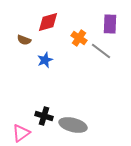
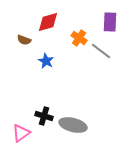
purple rectangle: moved 2 px up
blue star: moved 1 px right, 1 px down; rotated 21 degrees counterclockwise
